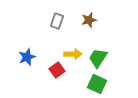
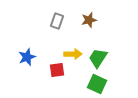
red square: rotated 28 degrees clockwise
